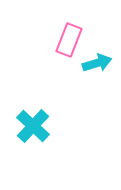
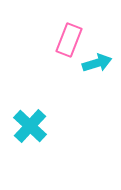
cyan cross: moved 3 px left
